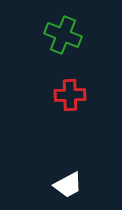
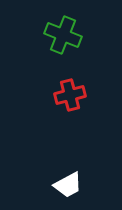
red cross: rotated 12 degrees counterclockwise
